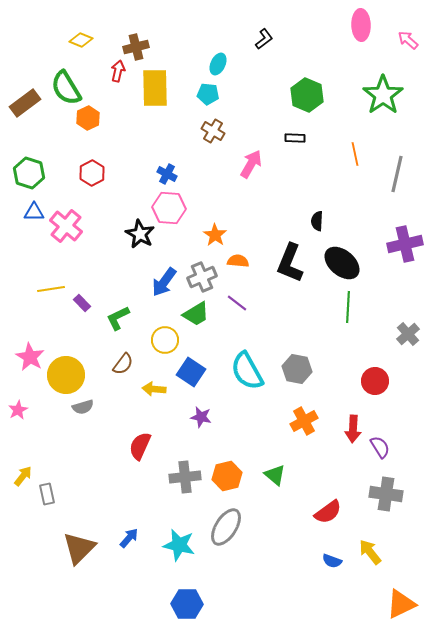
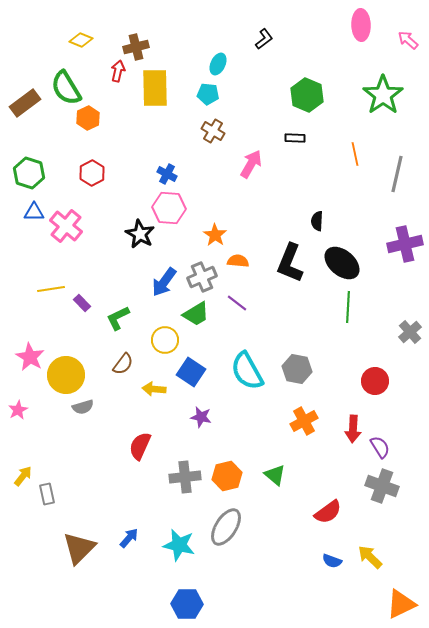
gray cross at (408, 334): moved 2 px right, 2 px up
gray cross at (386, 494): moved 4 px left, 8 px up; rotated 12 degrees clockwise
yellow arrow at (370, 552): moved 5 px down; rotated 8 degrees counterclockwise
